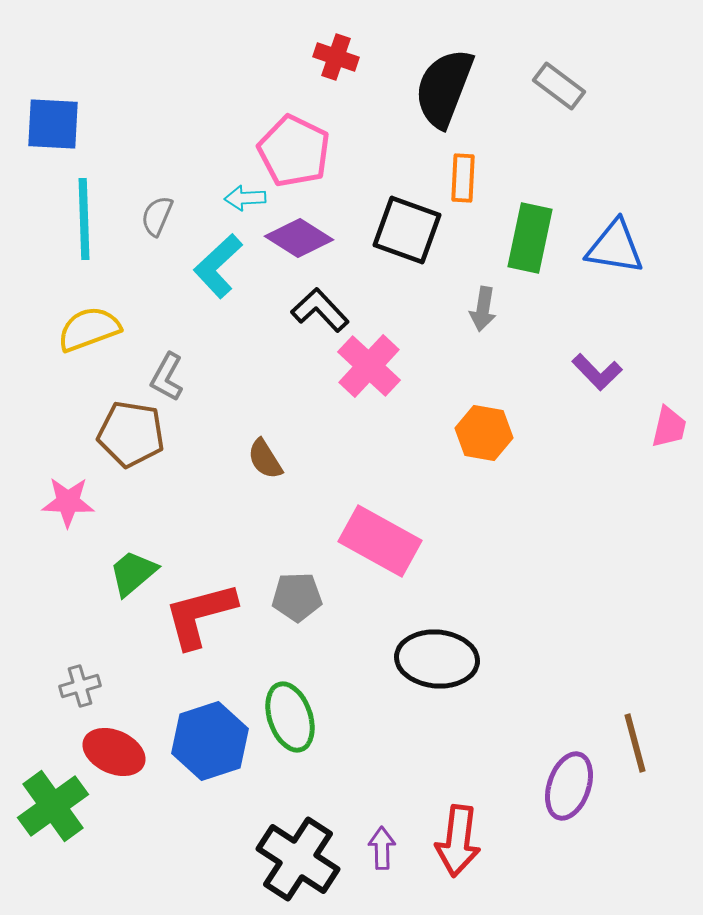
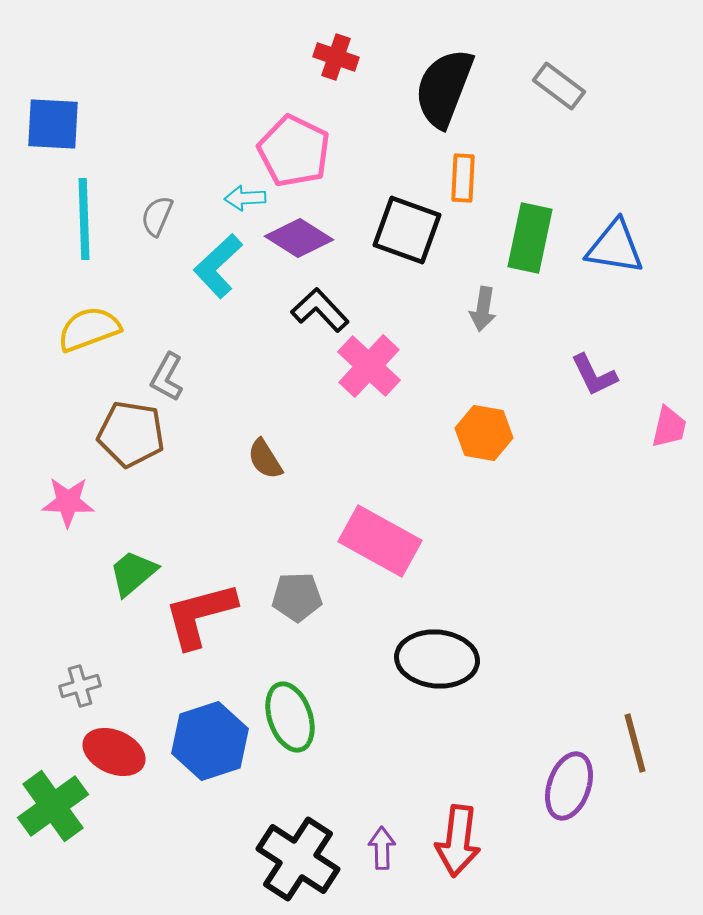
purple L-shape: moved 3 px left, 3 px down; rotated 18 degrees clockwise
